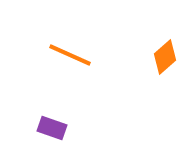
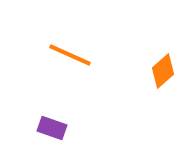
orange diamond: moved 2 px left, 14 px down
